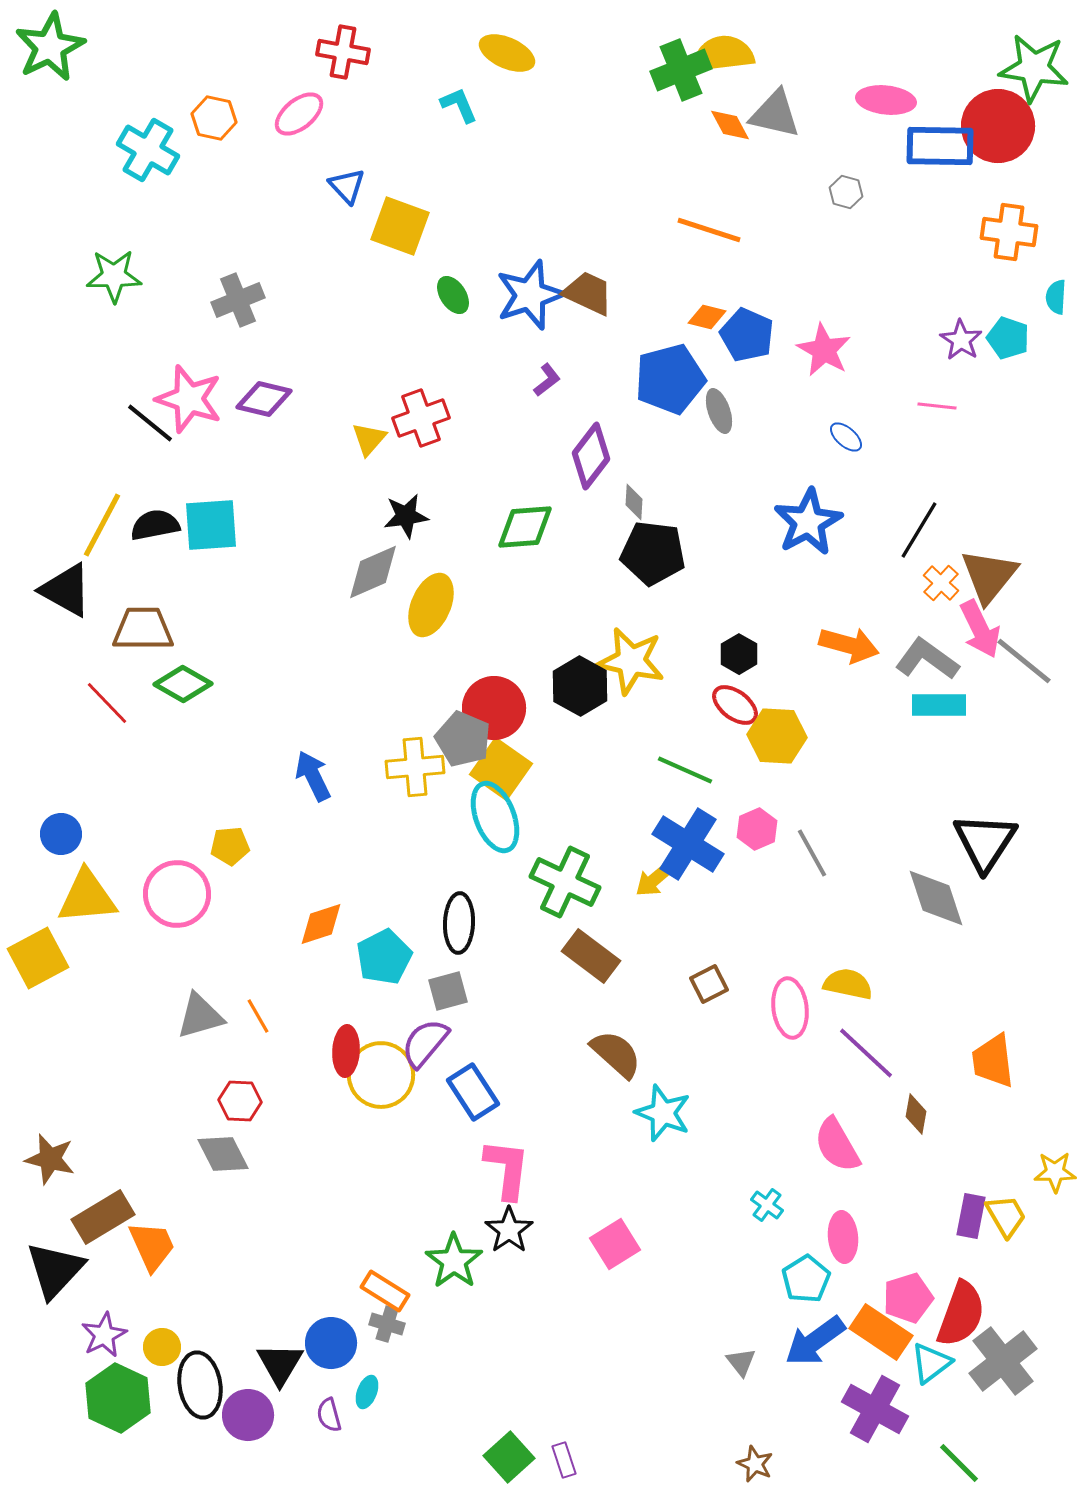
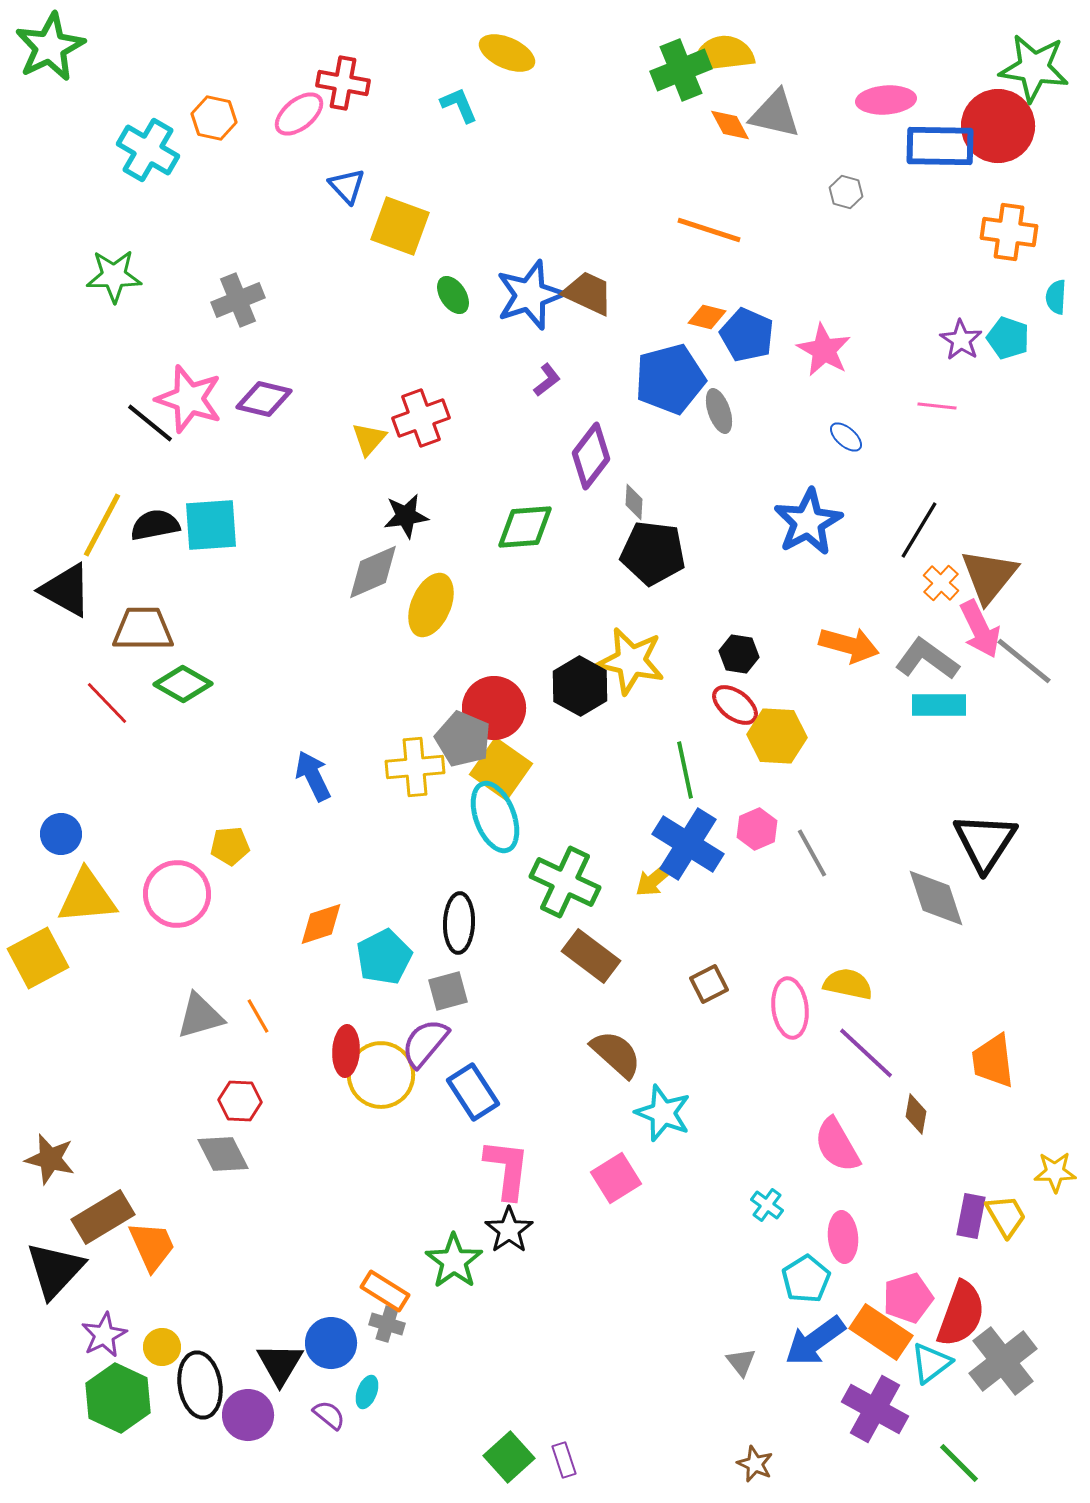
red cross at (343, 52): moved 31 px down
pink ellipse at (886, 100): rotated 10 degrees counterclockwise
black hexagon at (739, 654): rotated 21 degrees counterclockwise
green line at (685, 770): rotated 54 degrees clockwise
pink square at (615, 1244): moved 1 px right, 66 px up
purple semicircle at (329, 1415): rotated 144 degrees clockwise
